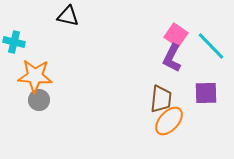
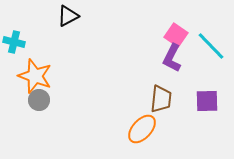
black triangle: rotated 40 degrees counterclockwise
orange star: rotated 16 degrees clockwise
purple square: moved 1 px right, 8 px down
orange ellipse: moved 27 px left, 8 px down
